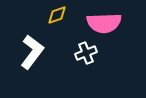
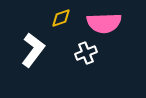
yellow diamond: moved 4 px right, 3 px down
white L-shape: moved 1 px right, 2 px up
